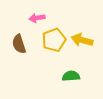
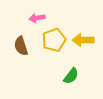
yellow arrow: moved 1 px right; rotated 15 degrees counterclockwise
brown semicircle: moved 2 px right, 2 px down
green semicircle: rotated 132 degrees clockwise
